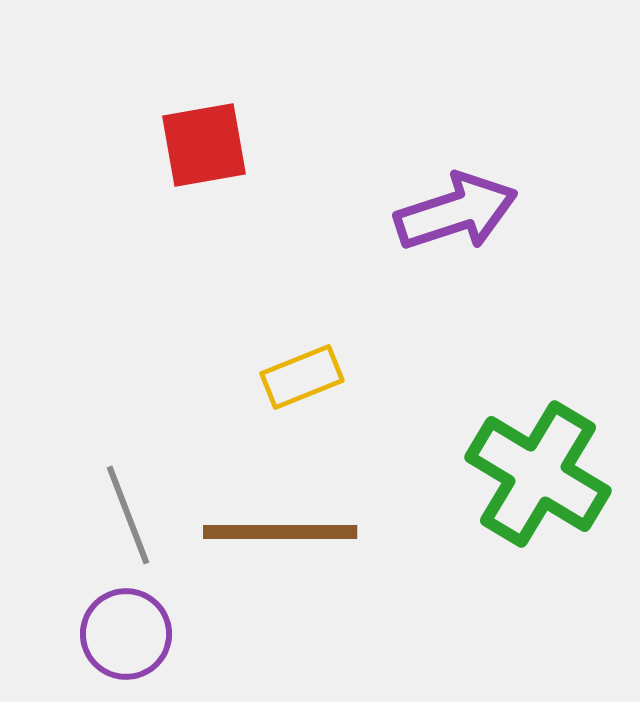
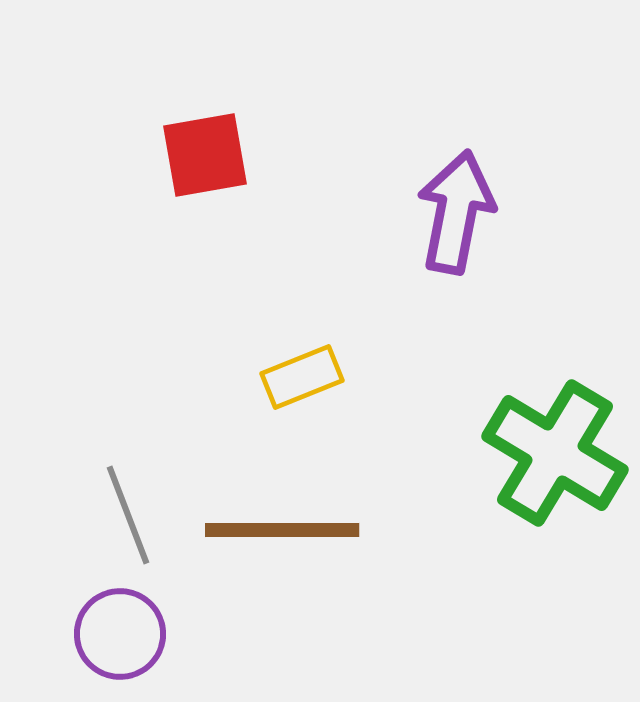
red square: moved 1 px right, 10 px down
purple arrow: rotated 61 degrees counterclockwise
green cross: moved 17 px right, 21 px up
brown line: moved 2 px right, 2 px up
purple circle: moved 6 px left
